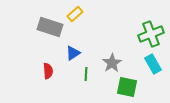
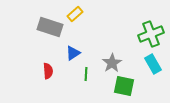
green square: moved 3 px left, 1 px up
